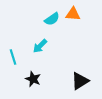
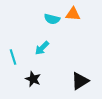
cyan semicircle: rotated 49 degrees clockwise
cyan arrow: moved 2 px right, 2 px down
